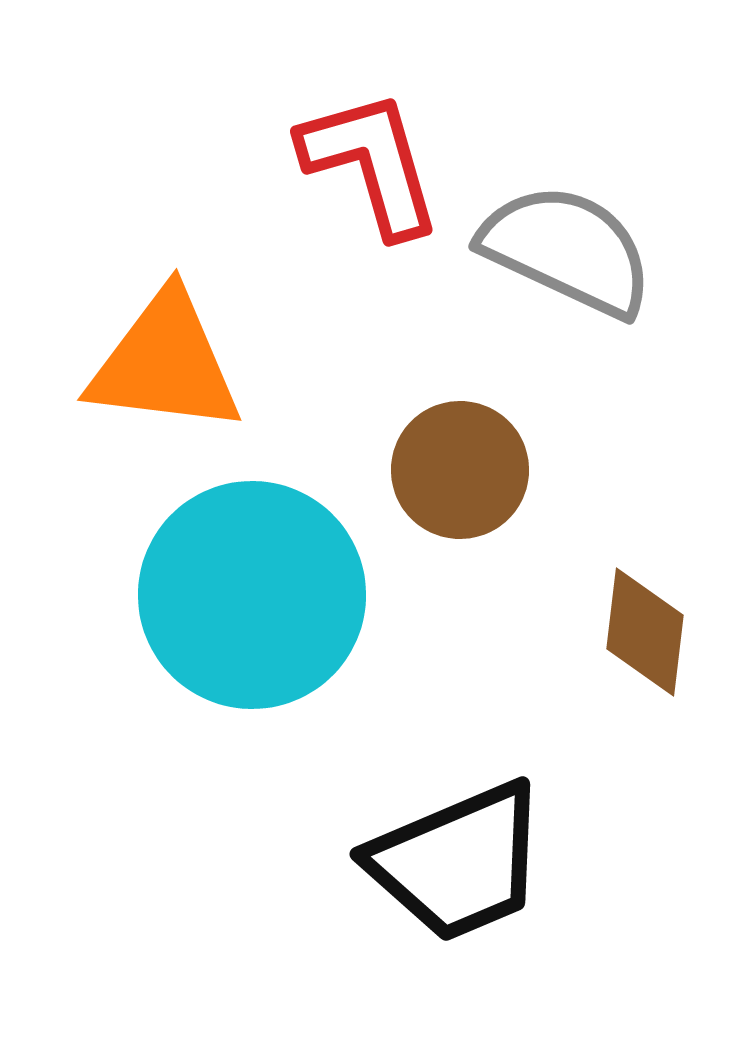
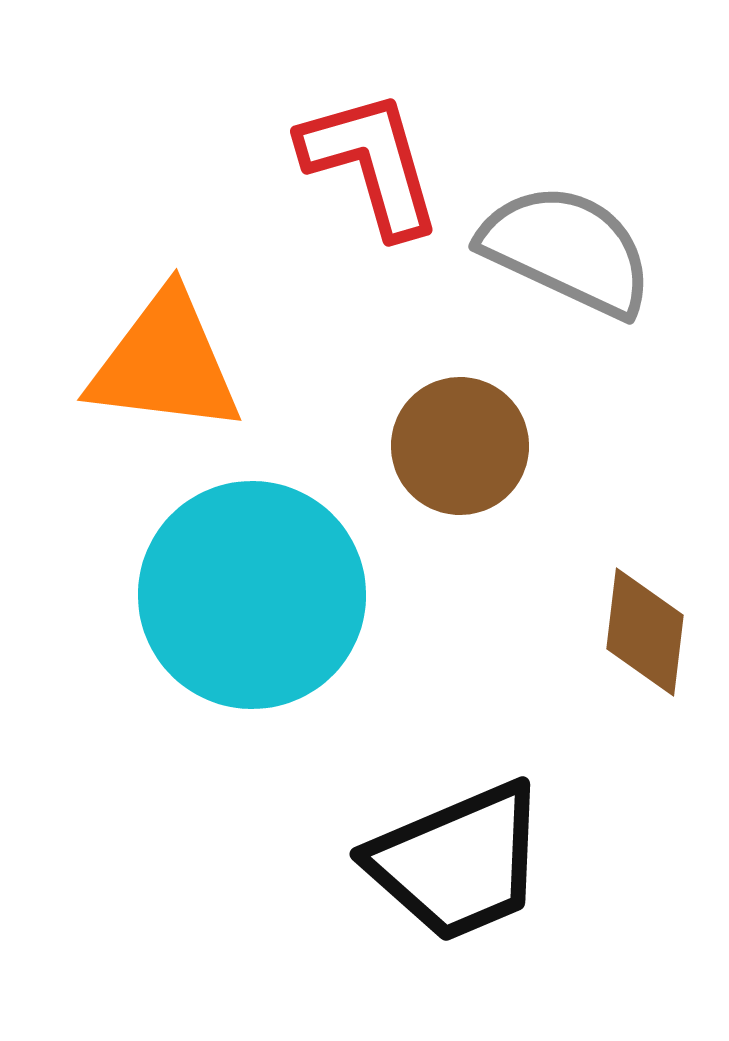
brown circle: moved 24 px up
